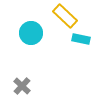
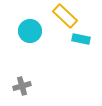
cyan circle: moved 1 px left, 2 px up
gray cross: rotated 30 degrees clockwise
